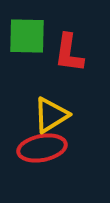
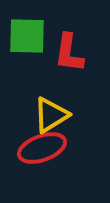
red ellipse: rotated 9 degrees counterclockwise
